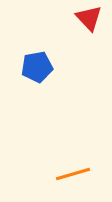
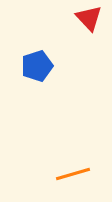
blue pentagon: moved 1 px up; rotated 8 degrees counterclockwise
